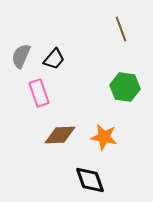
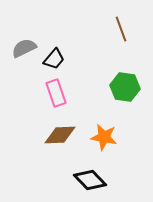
gray semicircle: moved 3 px right, 8 px up; rotated 40 degrees clockwise
pink rectangle: moved 17 px right
black diamond: rotated 24 degrees counterclockwise
